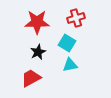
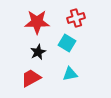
cyan triangle: moved 9 px down
